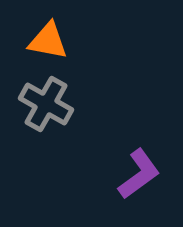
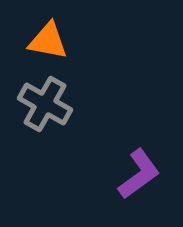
gray cross: moved 1 px left
